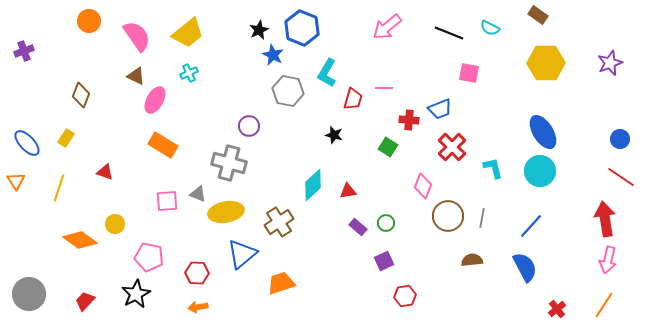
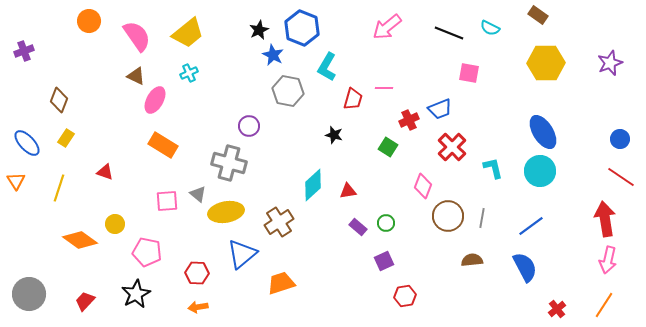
cyan L-shape at (327, 73): moved 6 px up
brown diamond at (81, 95): moved 22 px left, 5 px down
red cross at (409, 120): rotated 30 degrees counterclockwise
gray triangle at (198, 194): rotated 18 degrees clockwise
blue line at (531, 226): rotated 12 degrees clockwise
pink pentagon at (149, 257): moved 2 px left, 5 px up
